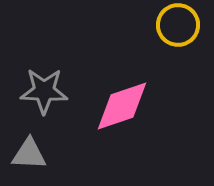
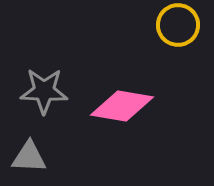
pink diamond: rotated 28 degrees clockwise
gray triangle: moved 3 px down
